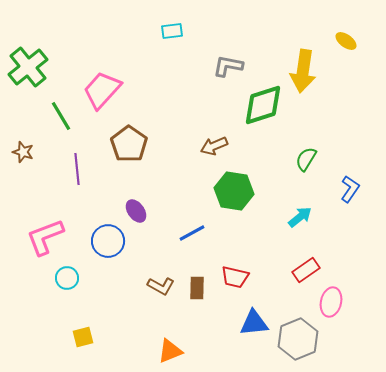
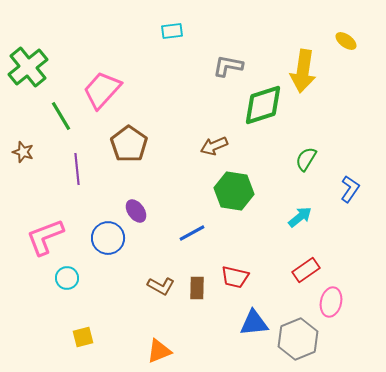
blue circle: moved 3 px up
orange triangle: moved 11 px left
